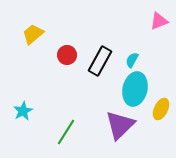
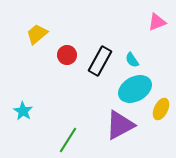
pink triangle: moved 2 px left, 1 px down
yellow trapezoid: moved 4 px right
cyan semicircle: rotated 63 degrees counterclockwise
cyan ellipse: rotated 48 degrees clockwise
cyan star: rotated 12 degrees counterclockwise
purple triangle: rotated 16 degrees clockwise
green line: moved 2 px right, 8 px down
